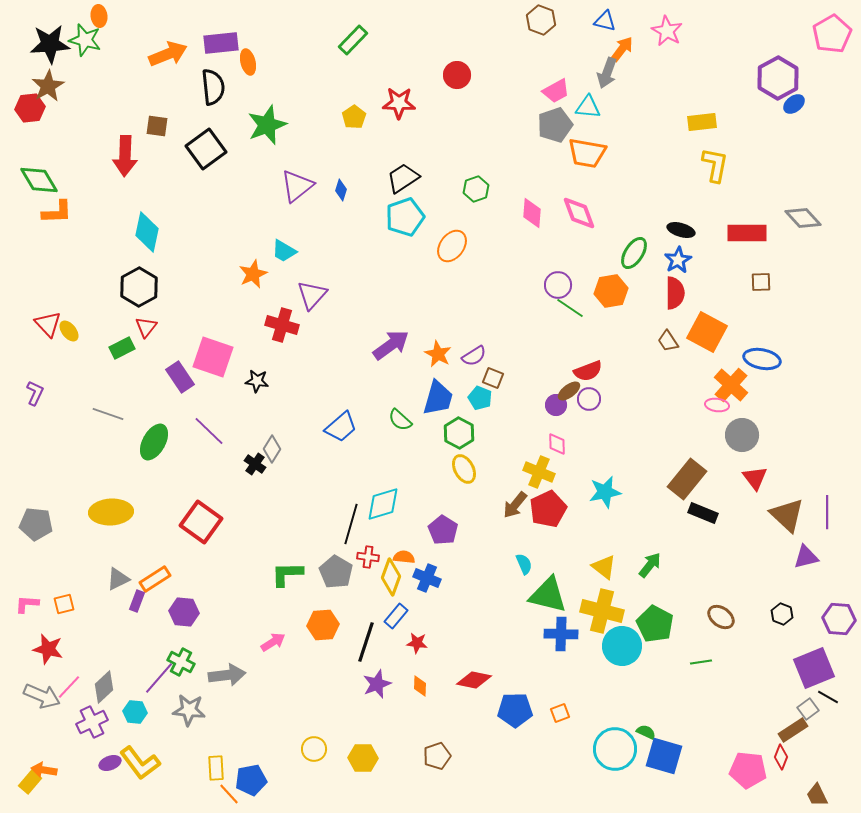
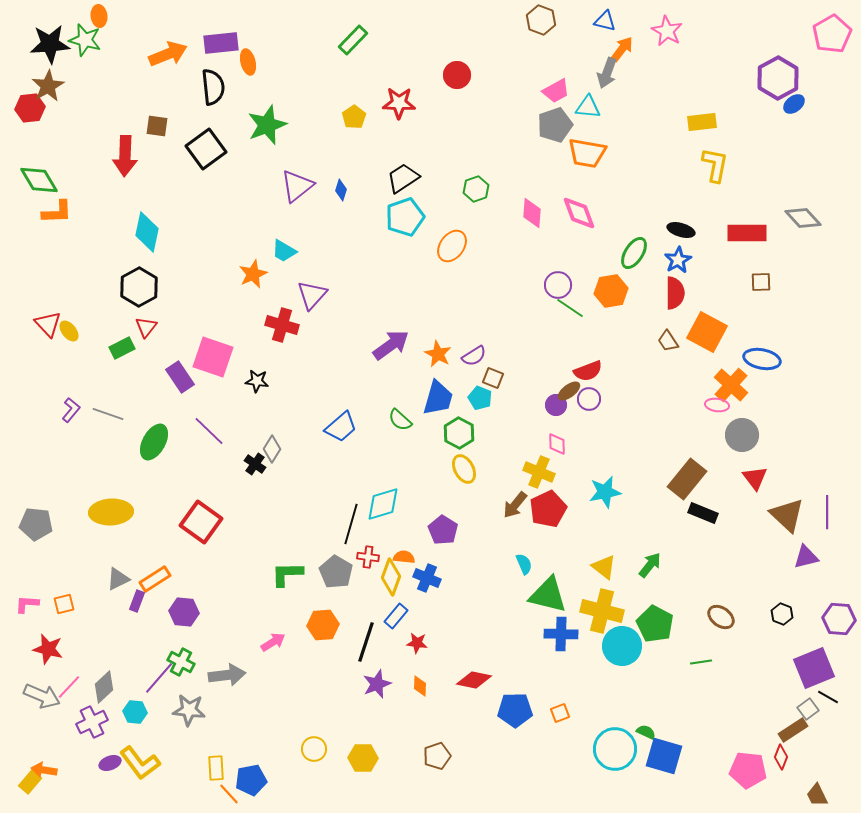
purple L-shape at (35, 393): moved 36 px right, 17 px down; rotated 15 degrees clockwise
